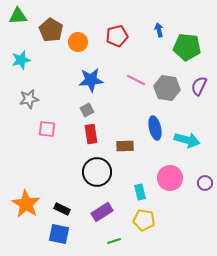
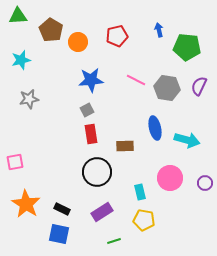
pink square: moved 32 px left, 33 px down; rotated 18 degrees counterclockwise
